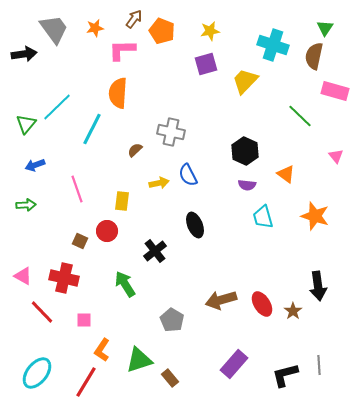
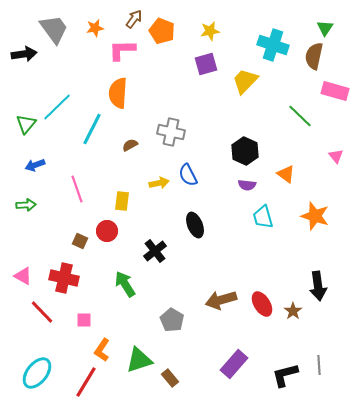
brown semicircle at (135, 150): moved 5 px left, 5 px up; rotated 14 degrees clockwise
